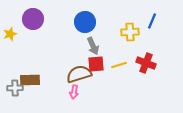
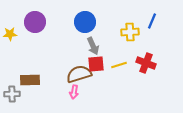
purple circle: moved 2 px right, 3 px down
yellow star: rotated 16 degrees clockwise
gray cross: moved 3 px left, 6 px down
